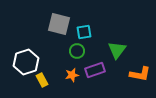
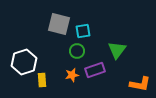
cyan square: moved 1 px left, 1 px up
white hexagon: moved 2 px left
orange L-shape: moved 10 px down
yellow rectangle: rotated 24 degrees clockwise
